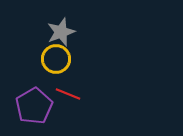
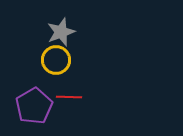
yellow circle: moved 1 px down
red line: moved 1 px right, 3 px down; rotated 20 degrees counterclockwise
